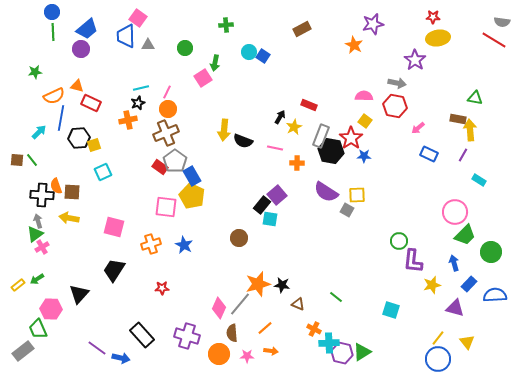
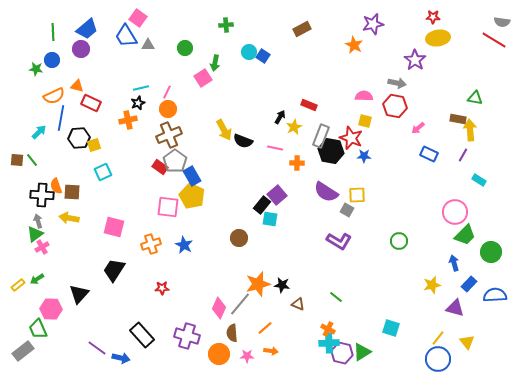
blue circle at (52, 12): moved 48 px down
blue trapezoid at (126, 36): rotated 30 degrees counterclockwise
green star at (35, 72): moved 1 px right, 3 px up; rotated 16 degrees clockwise
yellow square at (365, 121): rotated 24 degrees counterclockwise
yellow arrow at (224, 130): rotated 35 degrees counterclockwise
brown cross at (166, 133): moved 3 px right, 2 px down
red star at (351, 138): rotated 15 degrees counterclockwise
pink square at (166, 207): moved 2 px right
purple L-shape at (413, 261): moved 74 px left, 20 px up; rotated 65 degrees counterclockwise
cyan square at (391, 310): moved 18 px down
orange cross at (314, 329): moved 14 px right
